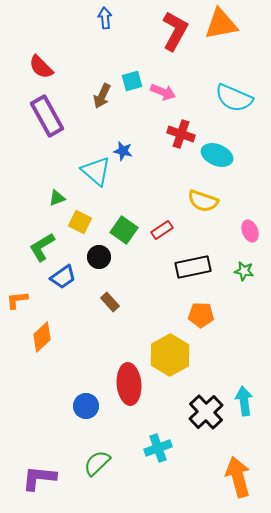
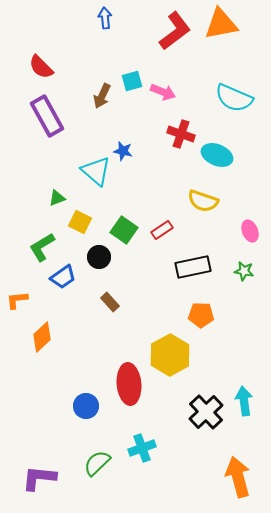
red L-shape: rotated 24 degrees clockwise
cyan cross: moved 16 px left
